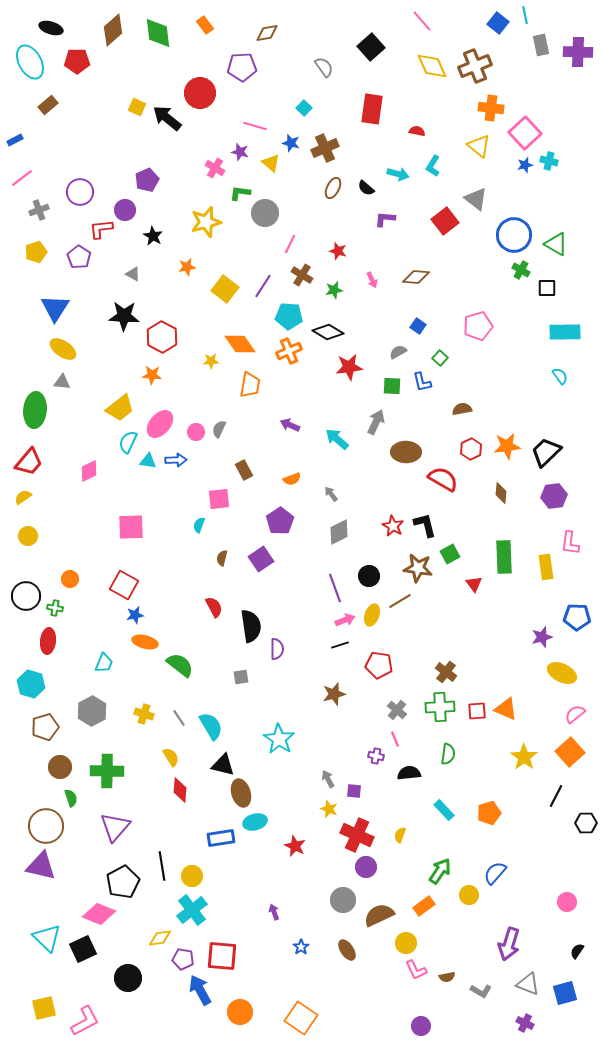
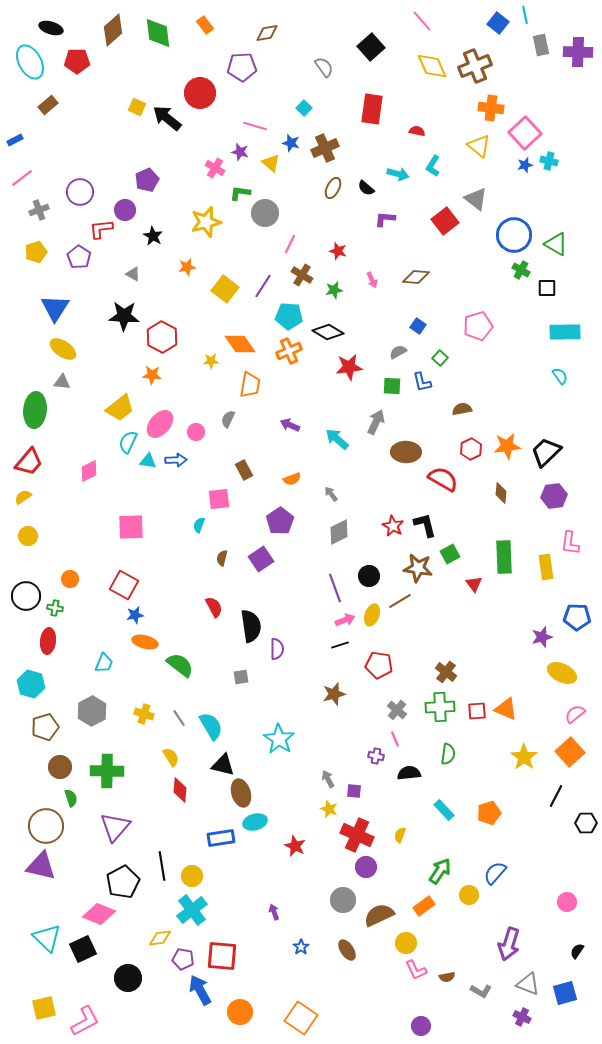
gray semicircle at (219, 429): moved 9 px right, 10 px up
purple cross at (525, 1023): moved 3 px left, 6 px up
